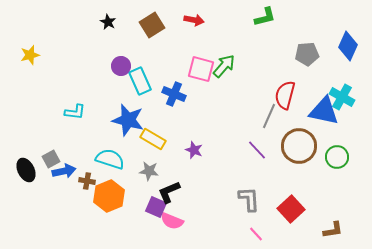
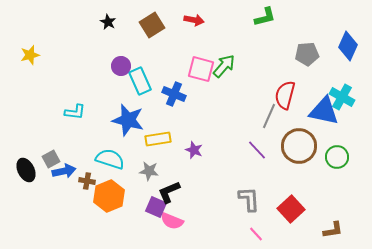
yellow rectangle: moved 5 px right; rotated 40 degrees counterclockwise
